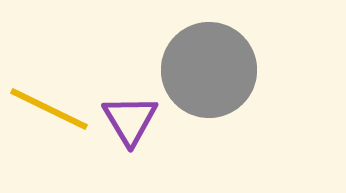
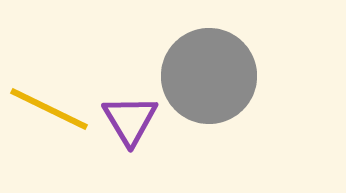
gray circle: moved 6 px down
